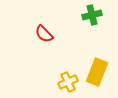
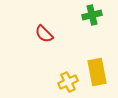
yellow rectangle: rotated 32 degrees counterclockwise
